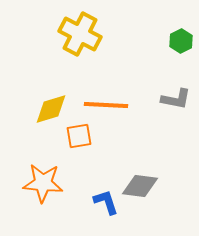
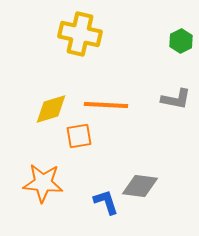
yellow cross: rotated 15 degrees counterclockwise
